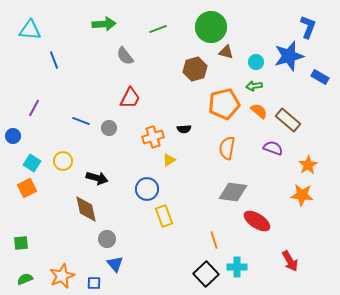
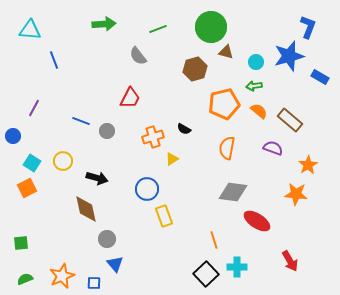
gray semicircle at (125, 56): moved 13 px right
brown rectangle at (288, 120): moved 2 px right
gray circle at (109, 128): moved 2 px left, 3 px down
black semicircle at (184, 129): rotated 32 degrees clockwise
yellow triangle at (169, 160): moved 3 px right, 1 px up
orange star at (302, 195): moved 6 px left, 1 px up
